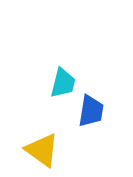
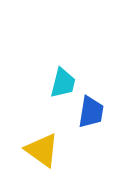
blue trapezoid: moved 1 px down
